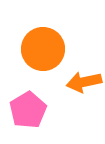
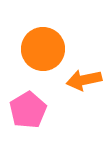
orange arrow: moved 2 px up
